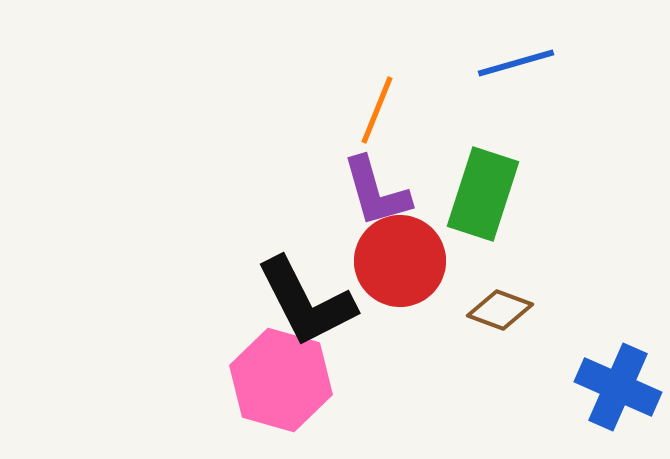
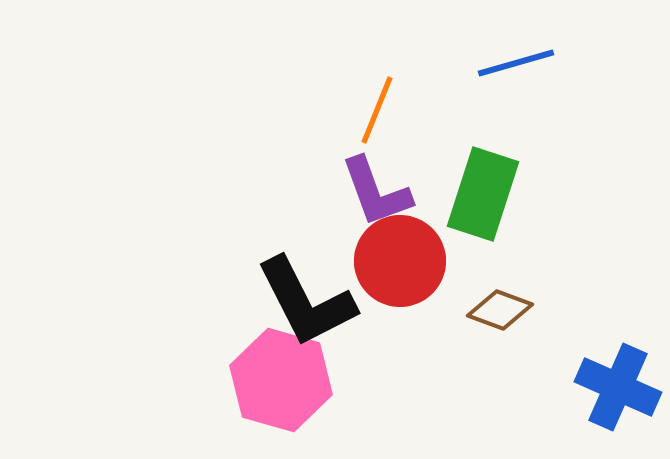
purple L-shape: rotated 4 degrees counterclockwise
